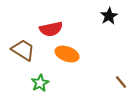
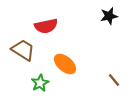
black star: rotated 18 degrees clockwise
red semicircle: moved 5 px left, 3 px up
orange ellipse: moved 2 px left, 10 px down; rotated 20 degrees clockwise
brown line: moved 7 px left, 2 px up
